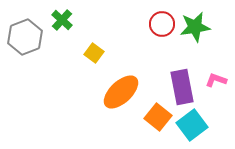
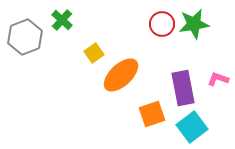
green star: moved 1 px left, 3 px up
yellow square: rotated 18 degrees clockwise
pink L-shape: moved 2 px right, 1 px up
purple rectangle: moved 1 px right, 1 px down
orange ellipse: moved 17 px up
orange square: moved 6 px left, 3 px up; rotated 32 degrees clockwise
cyan square: moved 2 px down
